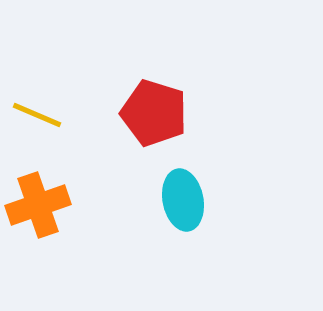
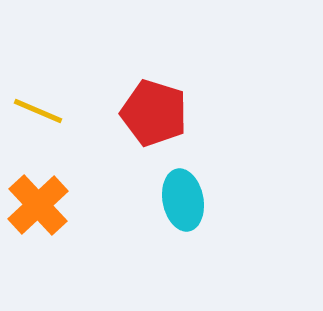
yellow line: moved 1 px right, 4 px up
orange cross: rotated 24 degrees counterclockwise
